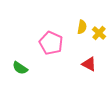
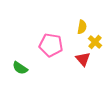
yellow cross: moved 4 px left, 9 px down
pink pentagon: moved 2 px down; rotated 15 degrees counterclockwise
red triangle: moved 6 px left, 5 px up; rotated 21 degrees clockwise
